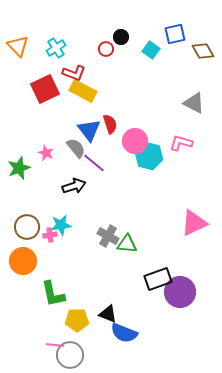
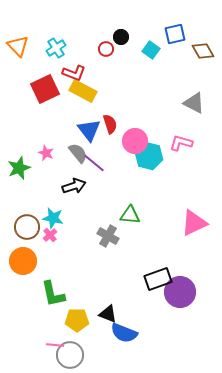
gray semicircle: moved 2 px right, 5 px down
cyan star: moved 8 px left, 7 px up; rotated 20 degrees clockwise
pink cross: rotated 32 degrees counterclockwise
green triangle: moved 3 px right, 29 px up
